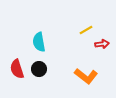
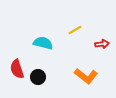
yellow line: moved 11 px left
cyan semicircle: moved 4 px right, 1 px down; rotated 114 degrees clockwise
black circle: moved 1 px left, 8 px down
